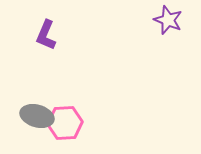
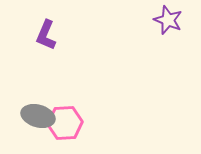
gray ellipse: moved 1 px right
